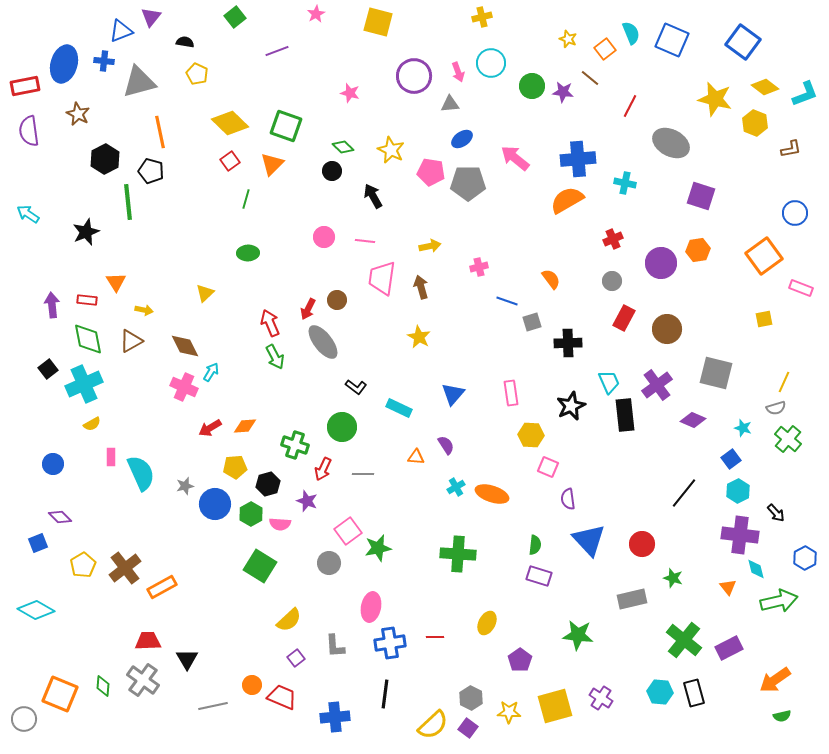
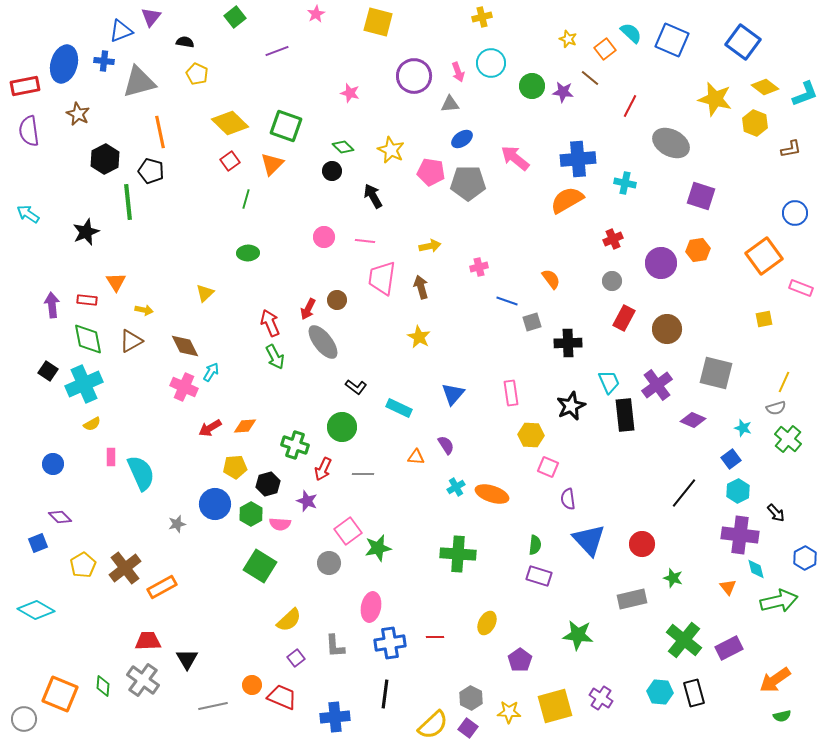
cyan semicircle at (631, 33): rotated 25 degrees counterclockwise
black square at (48, 369): moved 2 px down; rotated 18 degrees counterclockwise
gray star at (185, 486): moved 8 px left, 38 px down
